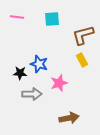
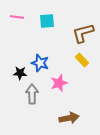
cyan square: moved 5 px left, 2 px down
brown L-shape: moved 2 px up
yellow rectangle: rotated 16 degrees counterclockwise
blue star: moved 1 px right, 1 px up
gray arrow: rotated 90 degrees counterclockwise
